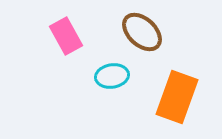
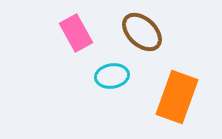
pink rectangle: moved 10 px right, 3 px up
